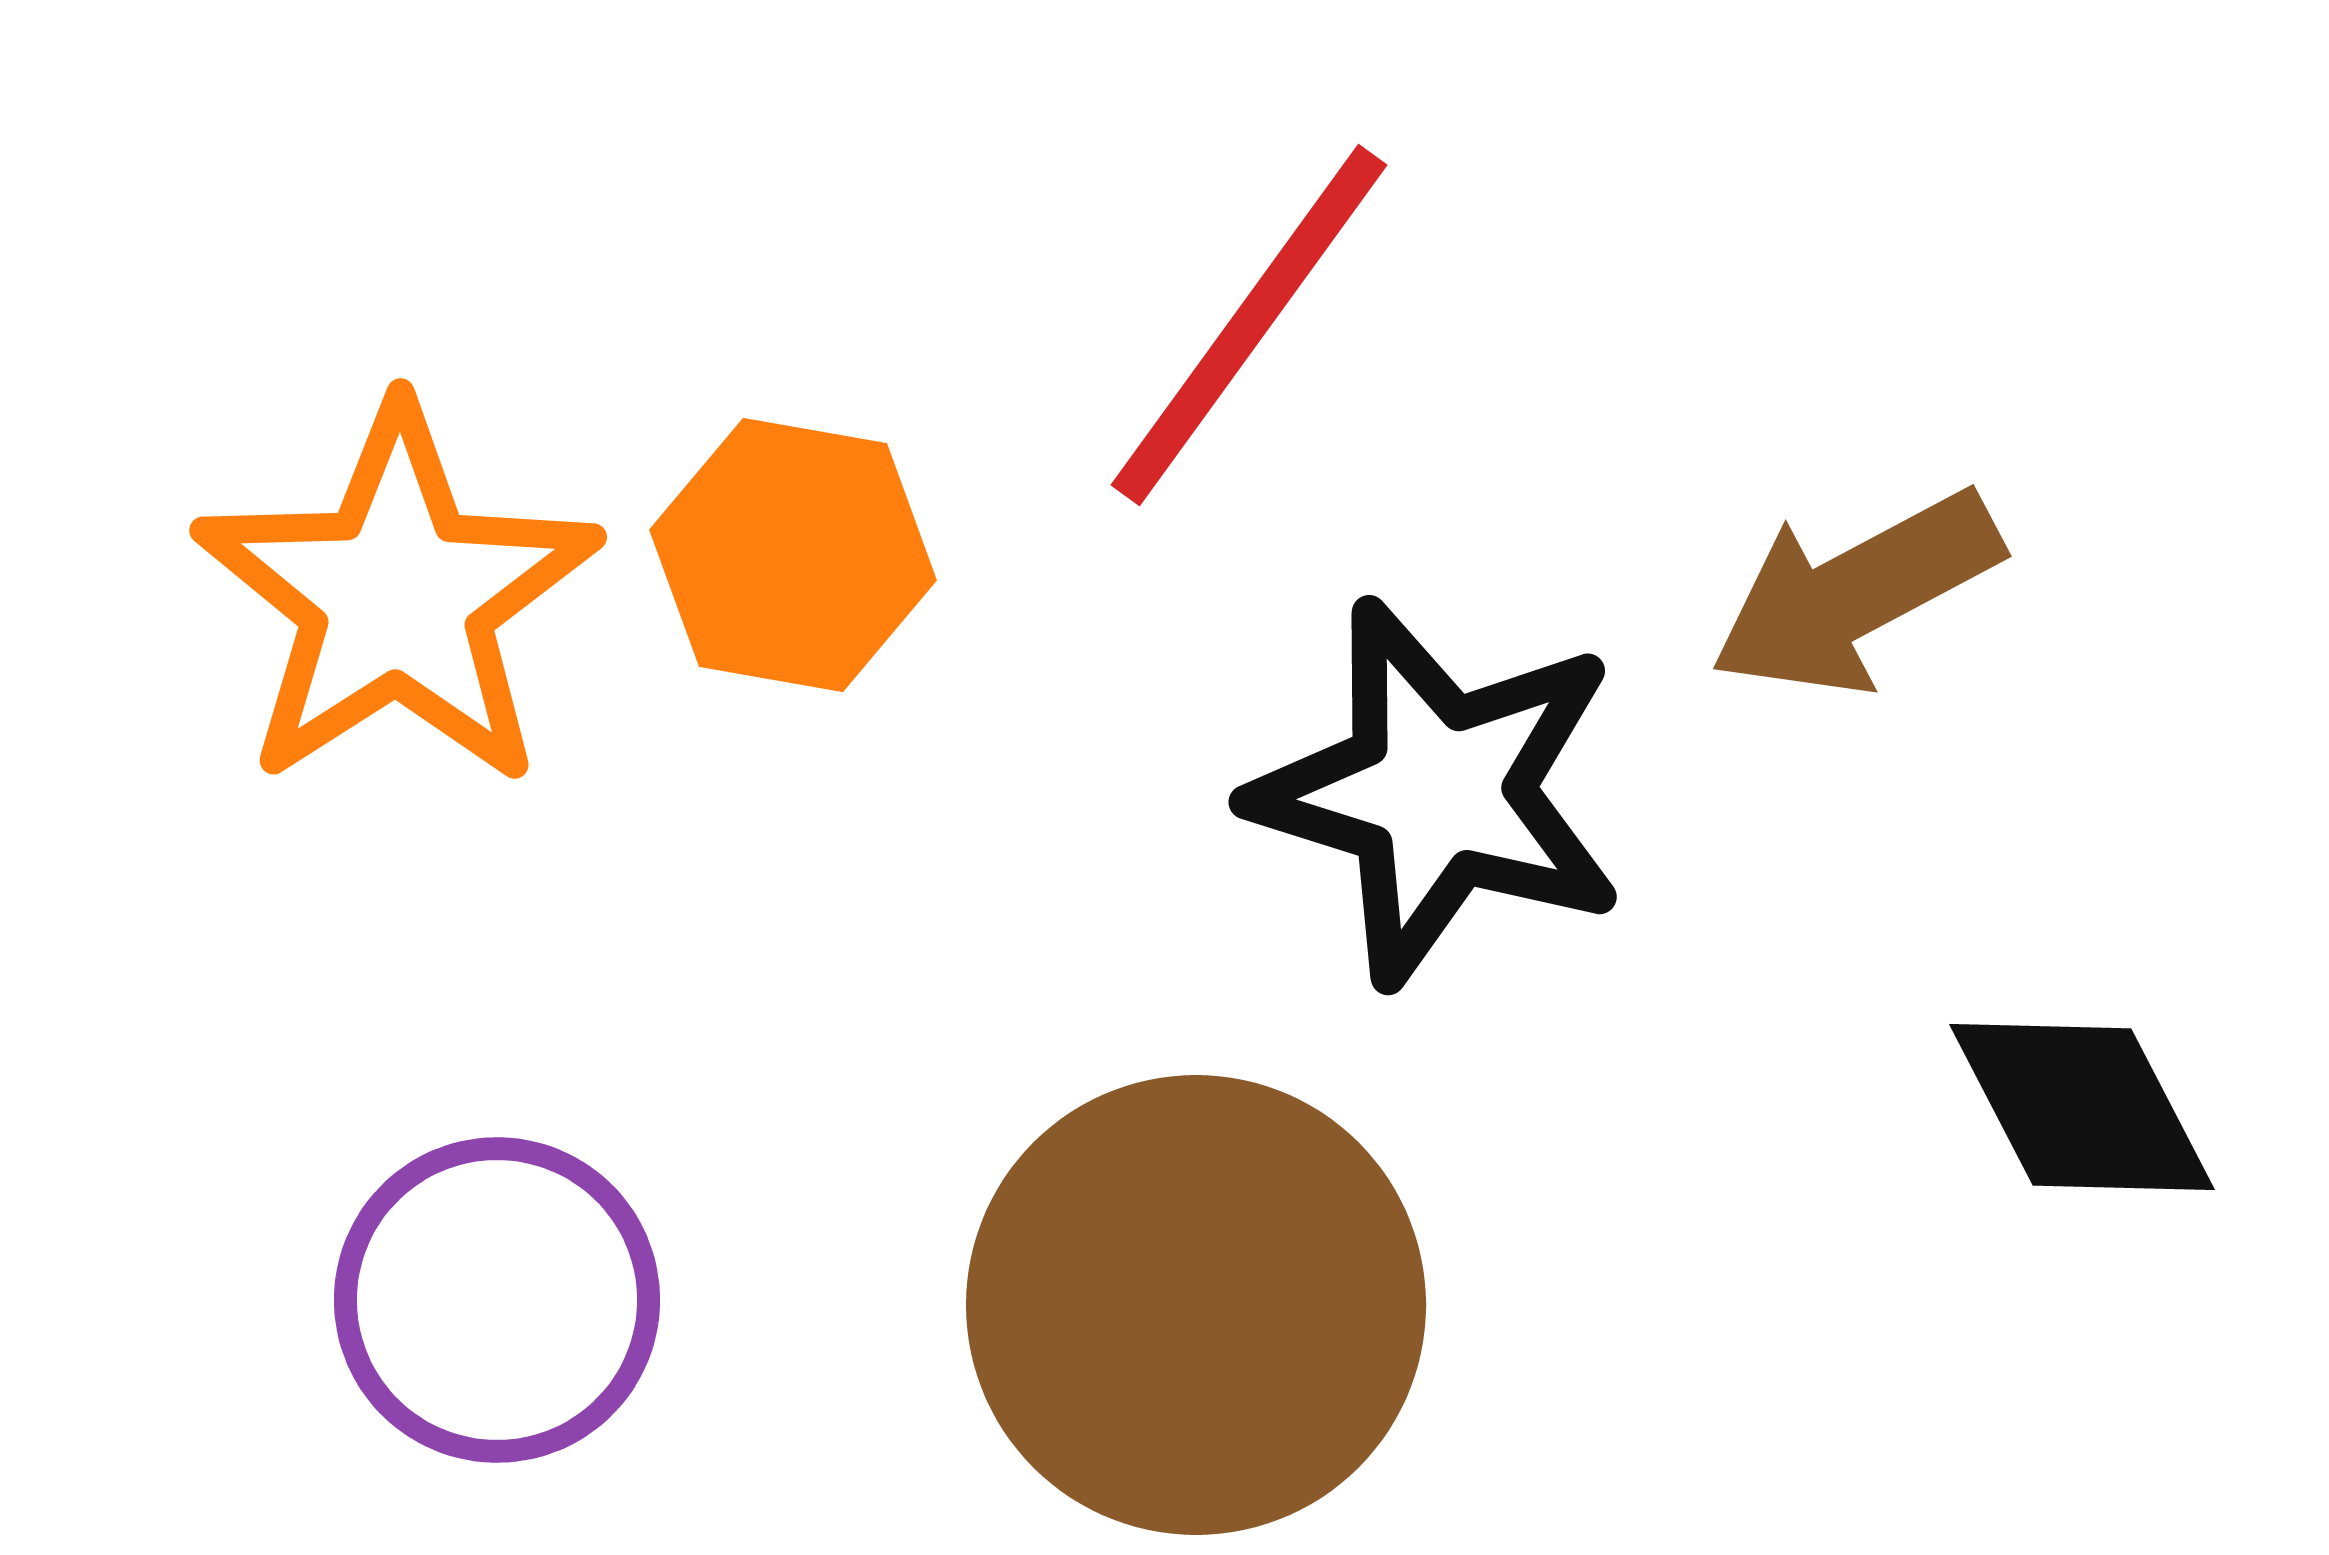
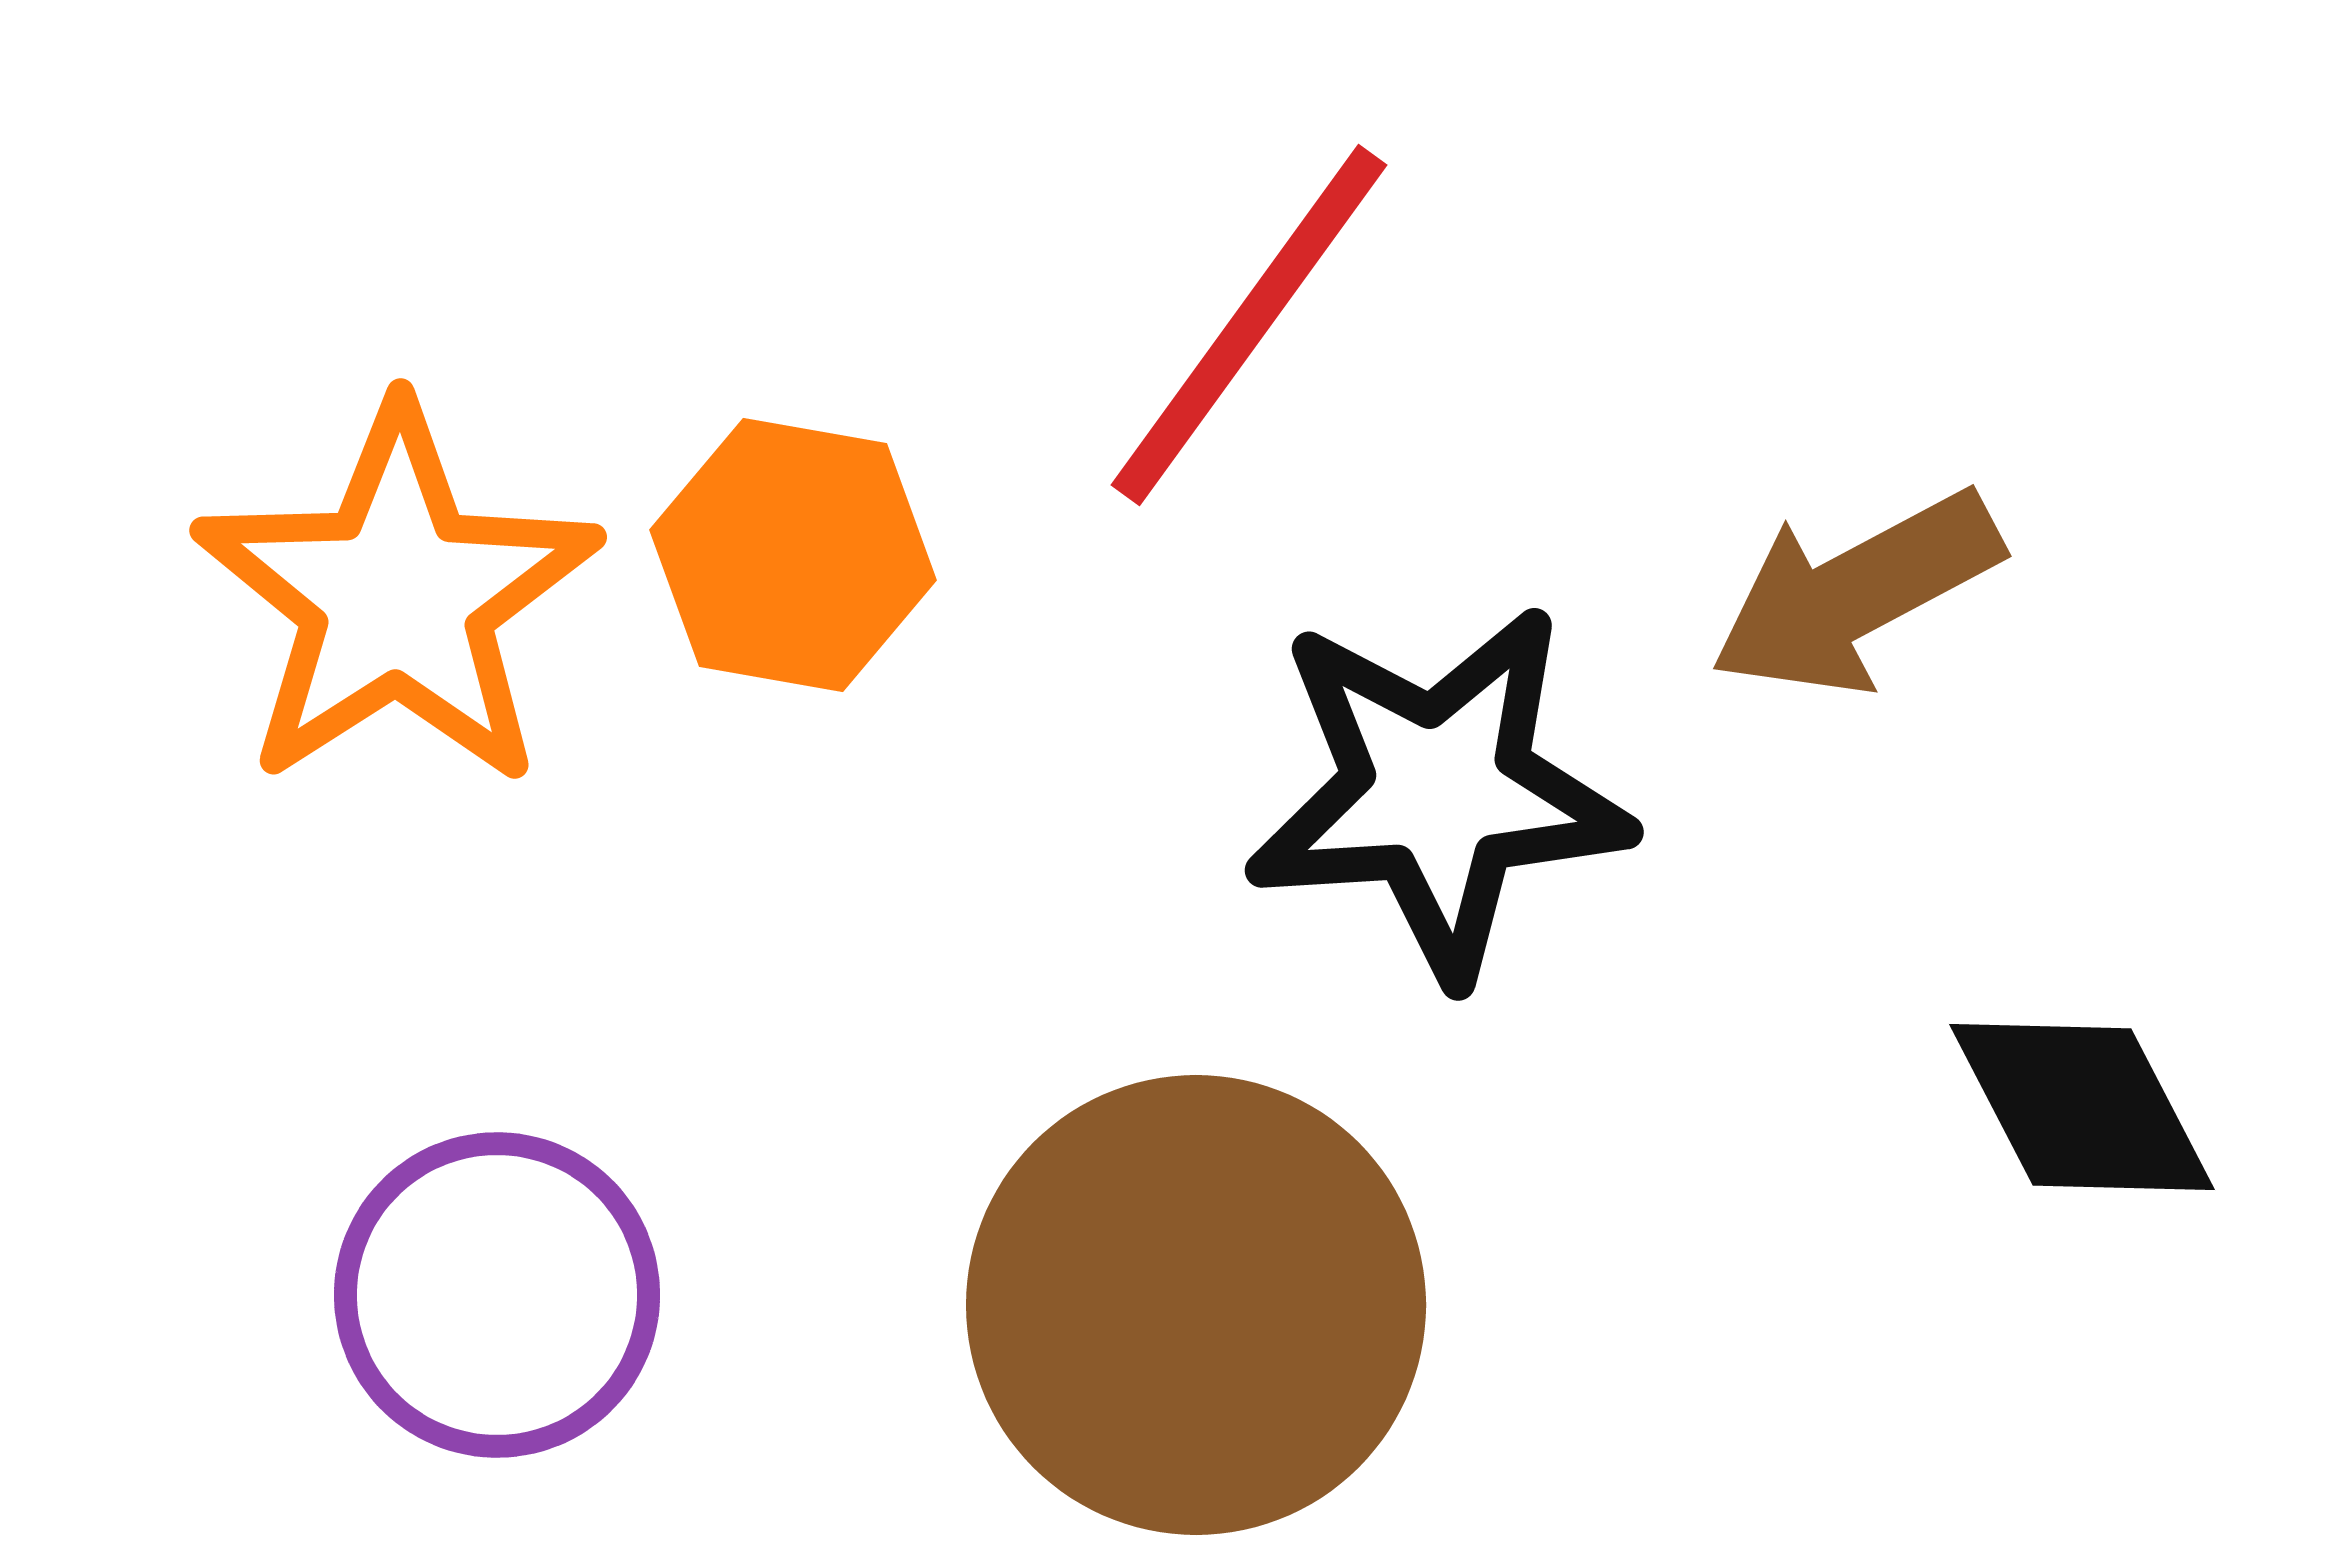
black star: rotated 21 degrees counterclockwise
purple circle: moved 5 px up
